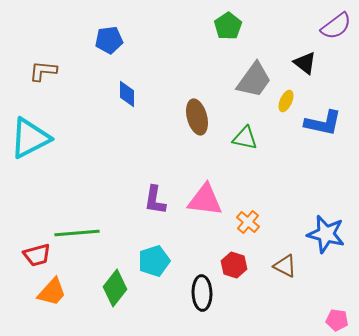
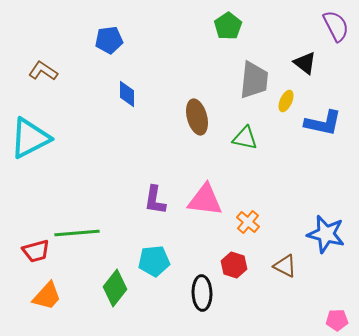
purple semicircle: rotated 80 degrees counterclockwise
brown L-shape: rotated 28 degrees clockwise
gray trapezoid: rotated 30 degrees counterclockwise
red trapezoid: moved 1 px left, 4 px up
cyan pentagon: rotated 12 degrees clockwise
orange trapezoid: moved 5 px left, 4 px down
pink pentagon: rotated 10 degrees counterclockwise
